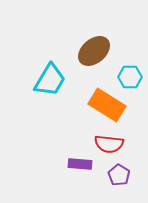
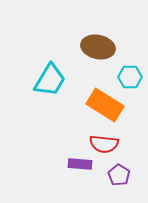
brown ellipse: moved 4 px right, 4 px up; rotated 52 degrees clockwise
orange rectangle: moved 2 px left
red semicircle: moved 5 px left
